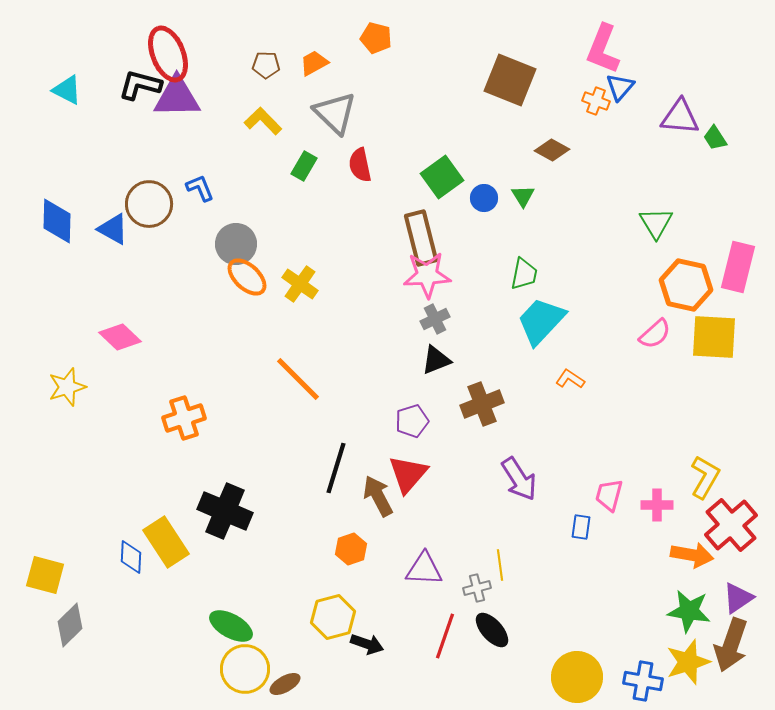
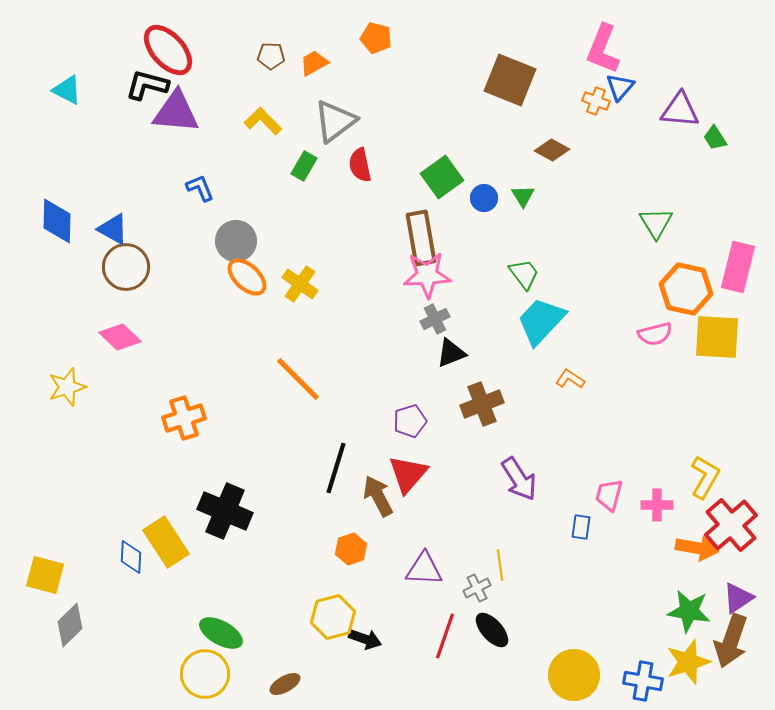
red ellipse at (168, 54): moved 4 px up; rotated 20 degrees counterclockwise
brown pentagon at (266, 65): moved 5 px right, 9 px up
black L-shape at (140, 85): moved 7 px right
purple triangle at (177, 97): moved 1 px left, 15 px down; rotated 6 degrees clockwise
gray triangle at (335, 113): moved 8 px down; rotated 39 degrees clockwise
purple triangle at (680, 117): moved 7 px up
brown circle at (149, 204): moved 23 px left, 63 px down
brown rectangle at (421, 238): rotated 4 degrees clockwise
gray circle at (236, 244): moved 3 px up
green trapezoid at (524, 274): rotated 48 degrees counterclockwise
orange hexagon at (686, 285): moved 4 px down
pink semicircle at (655, 334): rotated 28 degrees clockwise
yellow square at (714, 337): moved 3 px right
black triangle at (436, 360): moved 15 px right, 7 px up
purple pentagon at (412, 421): moved 2 px left
orange arrow at (692, 555): moved 5 px right, 7 px up
gray cross at (477, 588): rotated 12 degrees counterclockwise
green ellipse at (231, 626): moved 10 px left, 7 px down
black arrow at (367, 644): moved 2 px left, 5 px up
brown arrow at (731, 645): moved 4 px up
yellow circle at (245, 669): moved 40 px left, 5 px down
yellow circle at (577, 677): moved 3 px left, 2 px up
